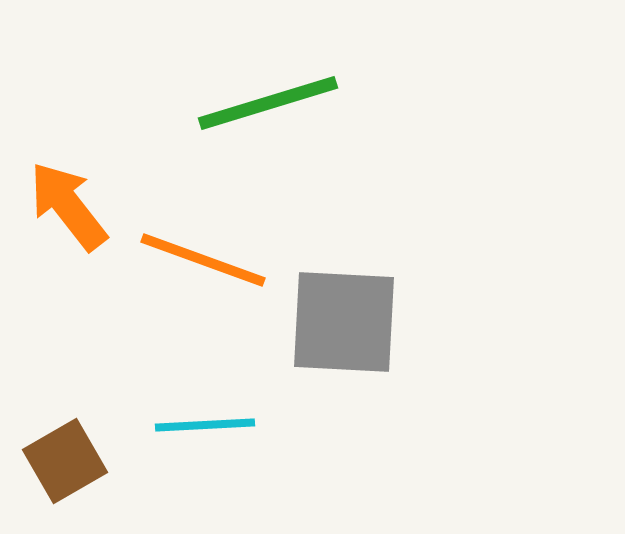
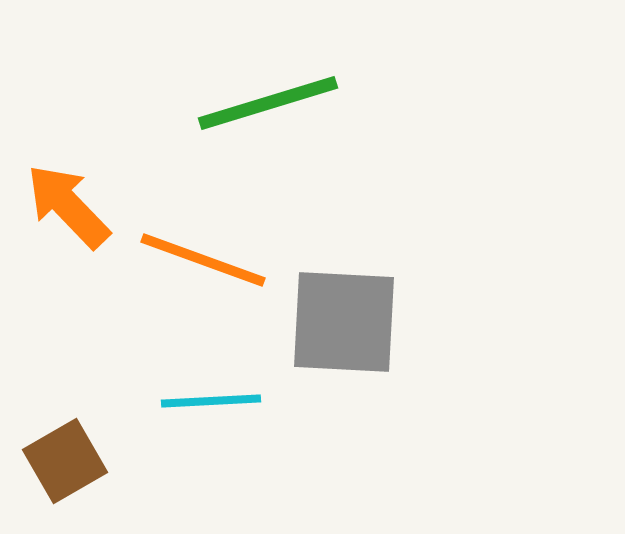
orange arrow: rotated 6 degrees counterclockwise
cyan line: moved 6 px right, 24 px up
